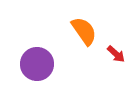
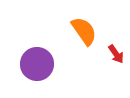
red arrow: rotated 12 degrees clockwise
